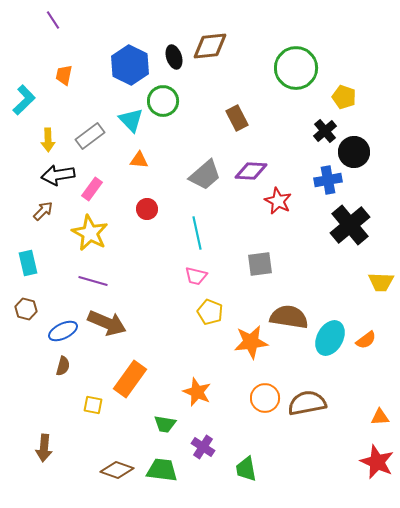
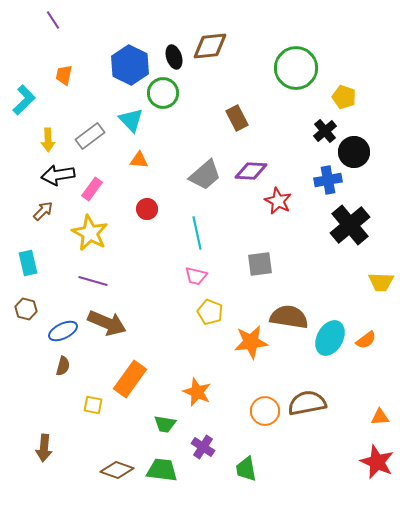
green circle at (163, 101): moved 8 px up
orange circle at (265, 398): moved 13 px down
